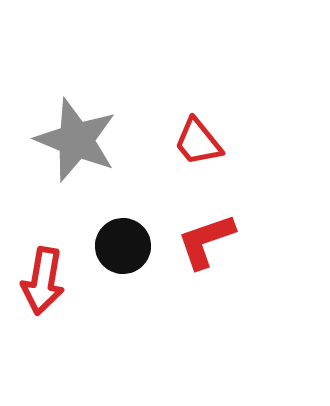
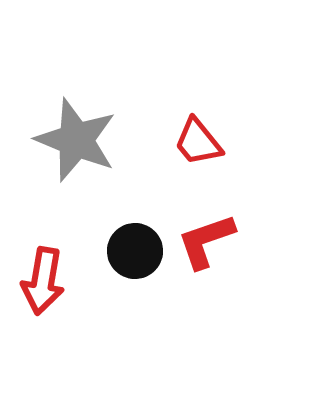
black circle: moved 12 px right, 5 px down
